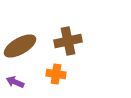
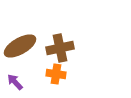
brown cross: moved 8 px left, 7 px down
purple arrow: rotated 24 degrees clockwise
